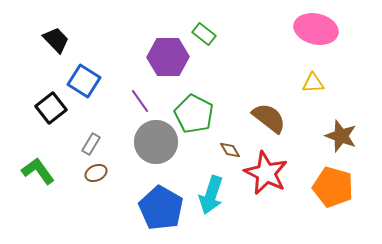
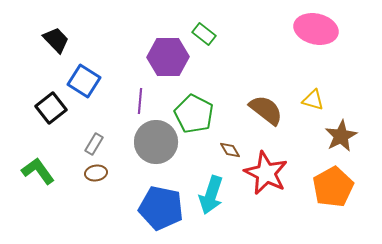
yellow triangle: moved 17 px down; rotated 20 degrees clockwise
purple line: rotated 40 degrees clockwise
brown semicircle: moved 3 px left, 8 px up
brown star: rotated 24 degrees clockwise
gray rectangle: moved 3 px right
brown ellipse: rotated 15 degrees clockwise
orange pentagon: rotated 27 degrees clockwise
blue pentagon: rotated 18 degrees counterclockwise
